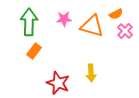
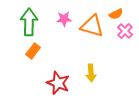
orange rectangle: moved 1 px left
